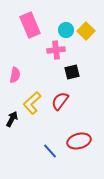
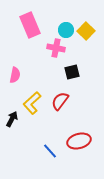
pink cross: moved 2 px up; rotated 18 degrees clockwise
